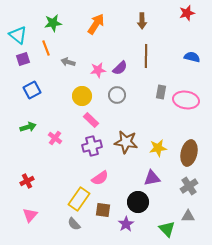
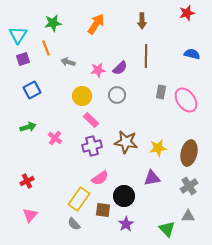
cyan triangle: rotated 24 degrees clockwise
blue semicircle: moved 3 px up
pink ellipse: rotated 45 degrees clockwise
black circle: moved 14 px left, 6 px up
